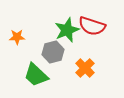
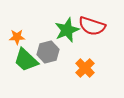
gray hexagon: moved 5 px left
green trapezoid: moved 10 px left, 15 px up
